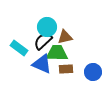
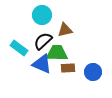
cyan circle: moved 5 px left, 12 px up
brown triangle: moved 7 px up
brown rectangle: moved 2 px right, 1 px up
